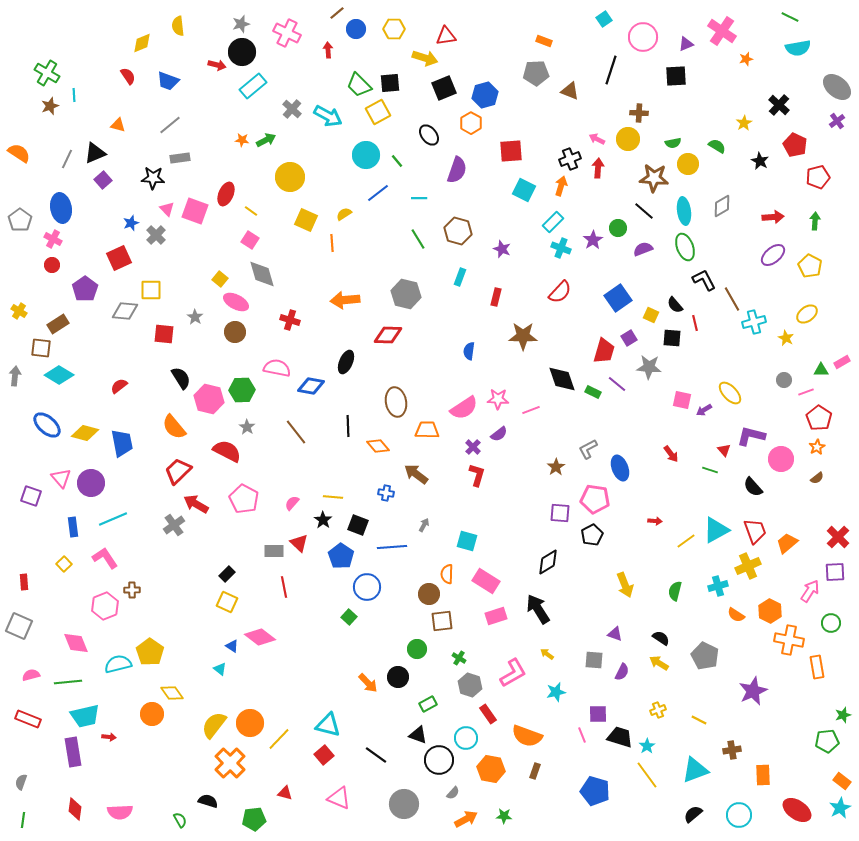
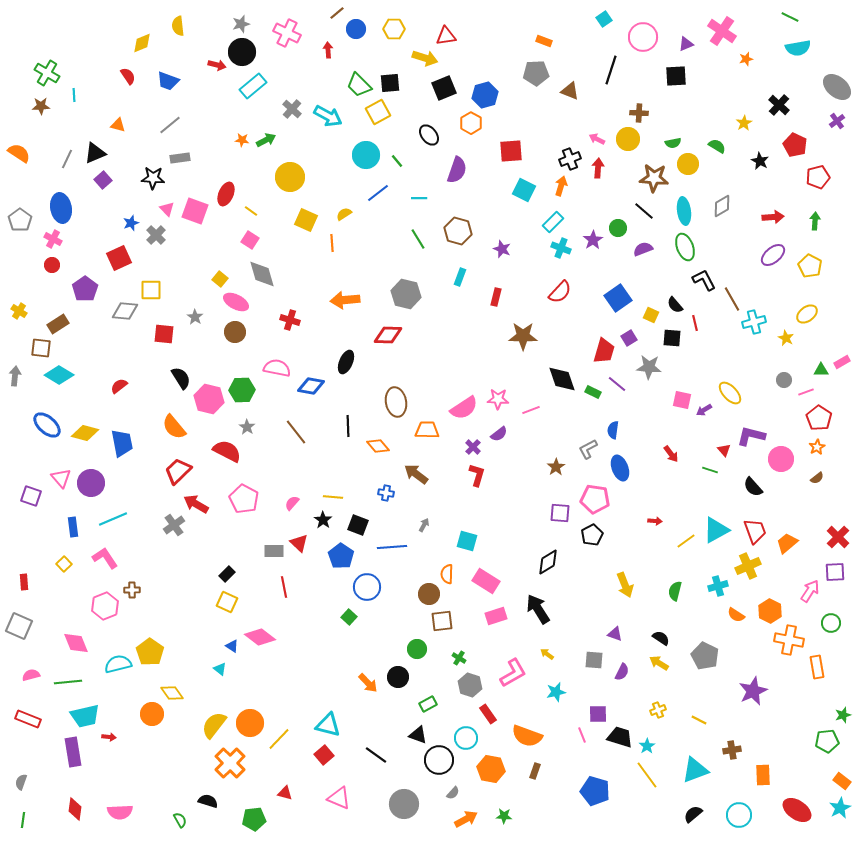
brown star at (50, 106): moved 9 px left; rotated 18 degrees clockwise
blue semicircle at (469, 351): moved 144 px right, 79 px down
